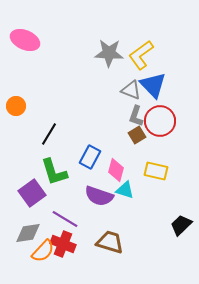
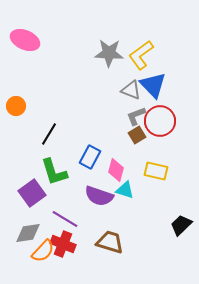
gray L-shape: rotated 50 degrees clockwise
